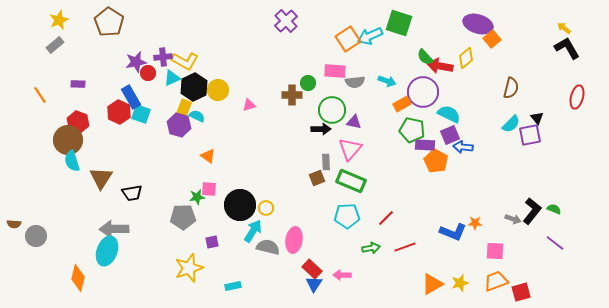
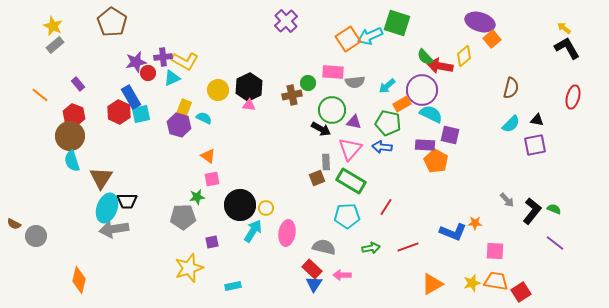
yellow star at (59, 20): moved 6 px left, 6 px down; rotated 24 degrees counterclockwise
brown pentagon at (109, 22): moved 3 px right
green square at (399, 23): moved 2 px left
purple ellipse at (478, 24): moved 2 px right, 2 px up
yellow diamond at (466, 58): moved 2 px left, 2 px up
pink rectangle at (335, 71): moved 2 px left, 1 px down
cyan arrow at (387, 81): moved 5 px down; rotated 120 degrees clockwise
purple rectangle at (78, 84): rotated 48 degrees clockwise
black hexagon at (194, 87): moved 55 px right
purple circle at (423, 92): moved 1 px left, 2 px up
orange line at (40, 95): rotated 18 degrees counterclockwise
brown cross at (292, 95): rotated 12 degrees counterclockwise
red ellipse at (577, 97): moved 4 px left
pink triangle at (249, 105): rotated 24 degrees clockwise
cyan square at (141, 114): rotated 30 degrees counterclockwise
cyan semicircle at (449, 114): moved 18 px left
cyan semicircle at (197, 116): moved 7 px right, 2 px down
black triangle at (537, 118): moved 2 px down; rotated 40 degrees counterclockwise
red hexagon at (78, 122): moved 4 px left, 7 px up
black arrow at (321, 129): rotated 30 degrees clockwise
green pentagon at (412, 130): moved 24 px left, 7 px up
purple square at (450, 135): rotated 36 degrees clockwise
purple square at (530, 135): moved 5 px right, 10 px down
brown circle at (68, 140): moved 2 px right, 4 px up
blue arrow at (463, 147): moved 81 px left
green rectangle at (351, 181): rotated 8 degrees clockwise
pink square at (209, 189): moved 3 px right, 10 px up; rotated 14 degrees counterclockwise
black trapezoid at (132, 193): moved 5 px left, 8 px down; rotated 10 degrees clockwise
red line at (386, 218): moved 11 px up; rotated 12 degrees counterclockwise
gray arrow at (513, 219): moved 6 px left, 19 px up; rotated 28 degrees clockwise
brown semicircle at (14, 224): rotated 24 degrees clockwise
gray arrow at (114, 229): rotated 8 degrees counterclockwise
pink ellipse at (294, 240): moved 7 px left, 7 px up
gray semicircle at (268, 247): moved 56 px right
red line at (405, 247): moved 3 px right
cyan ellipse at (107, 251): moved 43 px up
orange diamond at (78, 278): moved 1 px right, 2 px down
orange trapezoid at (496, 281): rotated 30 degrees clockwise
yellow star at (460, 283): moved 12 px right
red square at (521, 292): rotated 18 degrees counterclockwise
